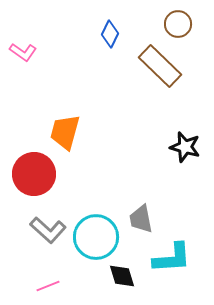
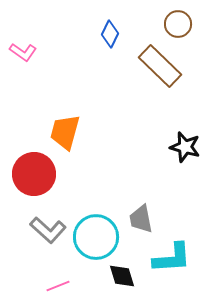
pink line: moved 10 px right
